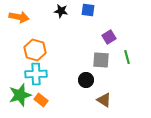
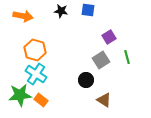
orange arrow: moved 4 px right, 1 px up
gray square: rotated 36 degrees counterclockwise
cyan cross: rotated 35 degrees clockwise
green star: rotated 10 degrees clockwise
